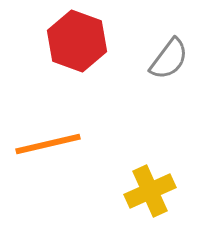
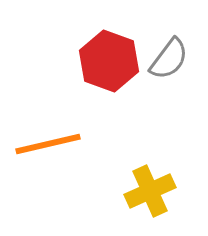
red hexagon: moved 32 px right, 20 px down
